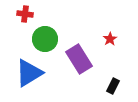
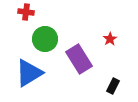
red cross: moved 1 px right, 2 px up
